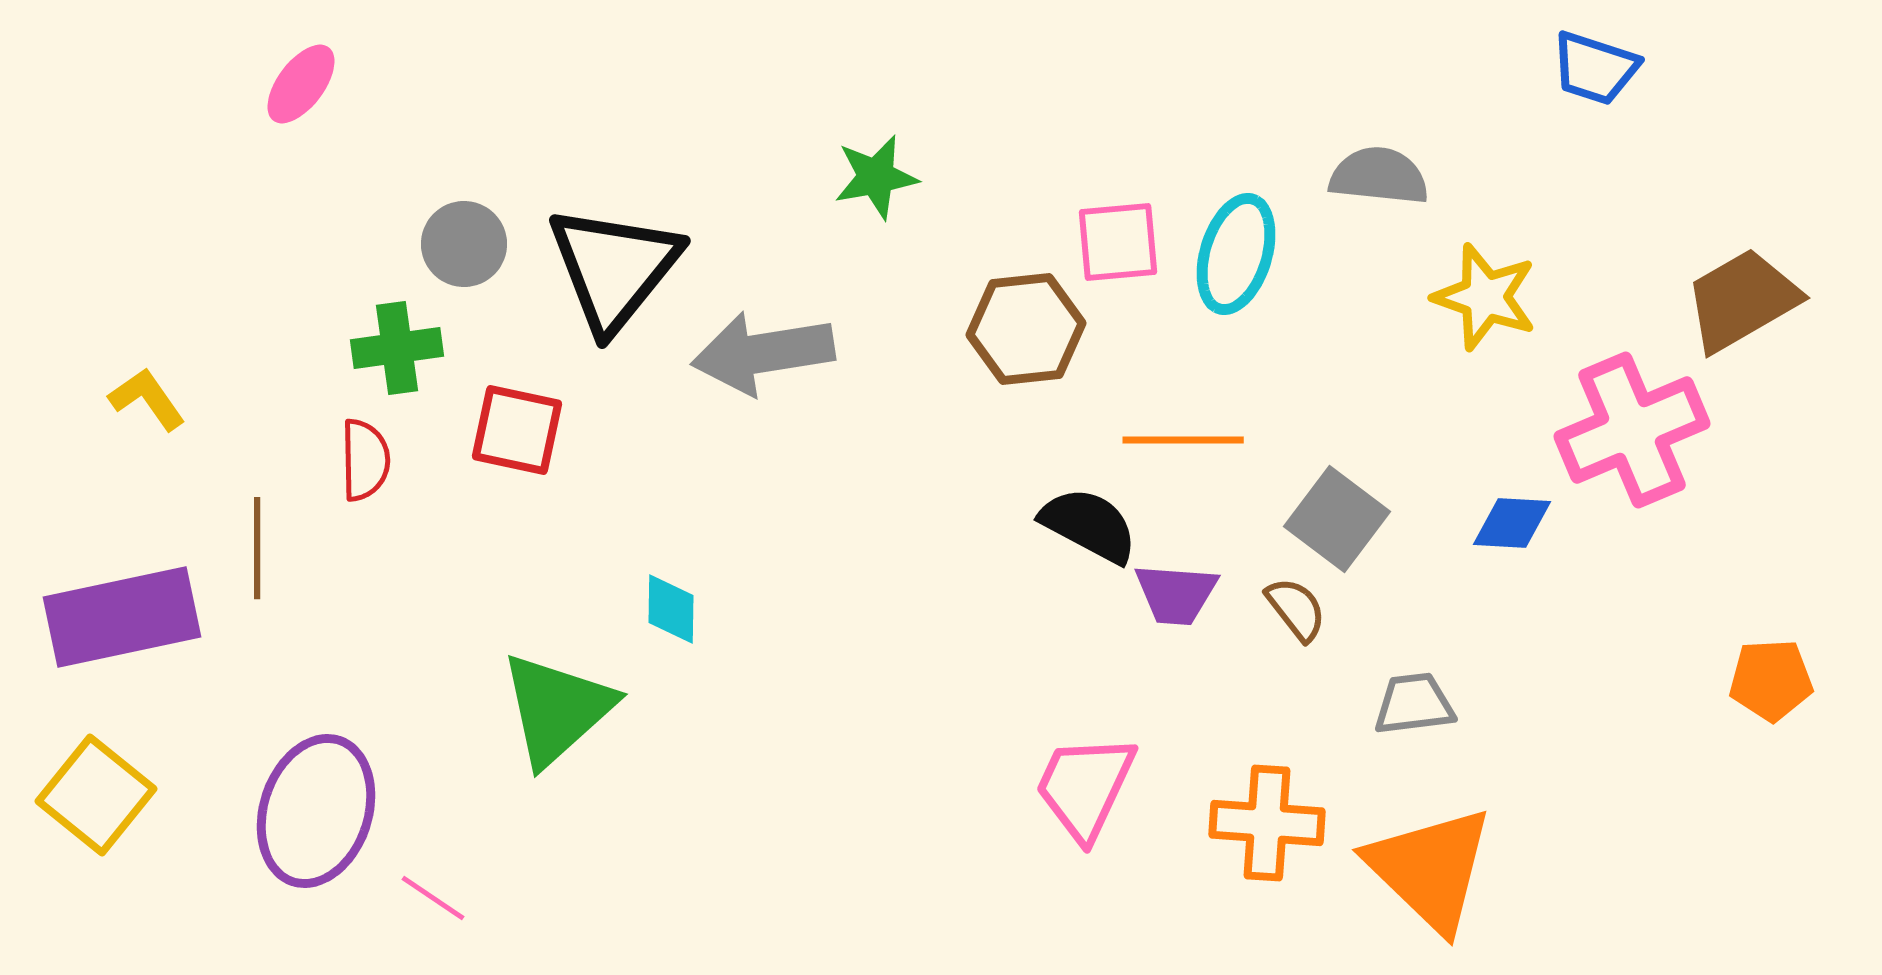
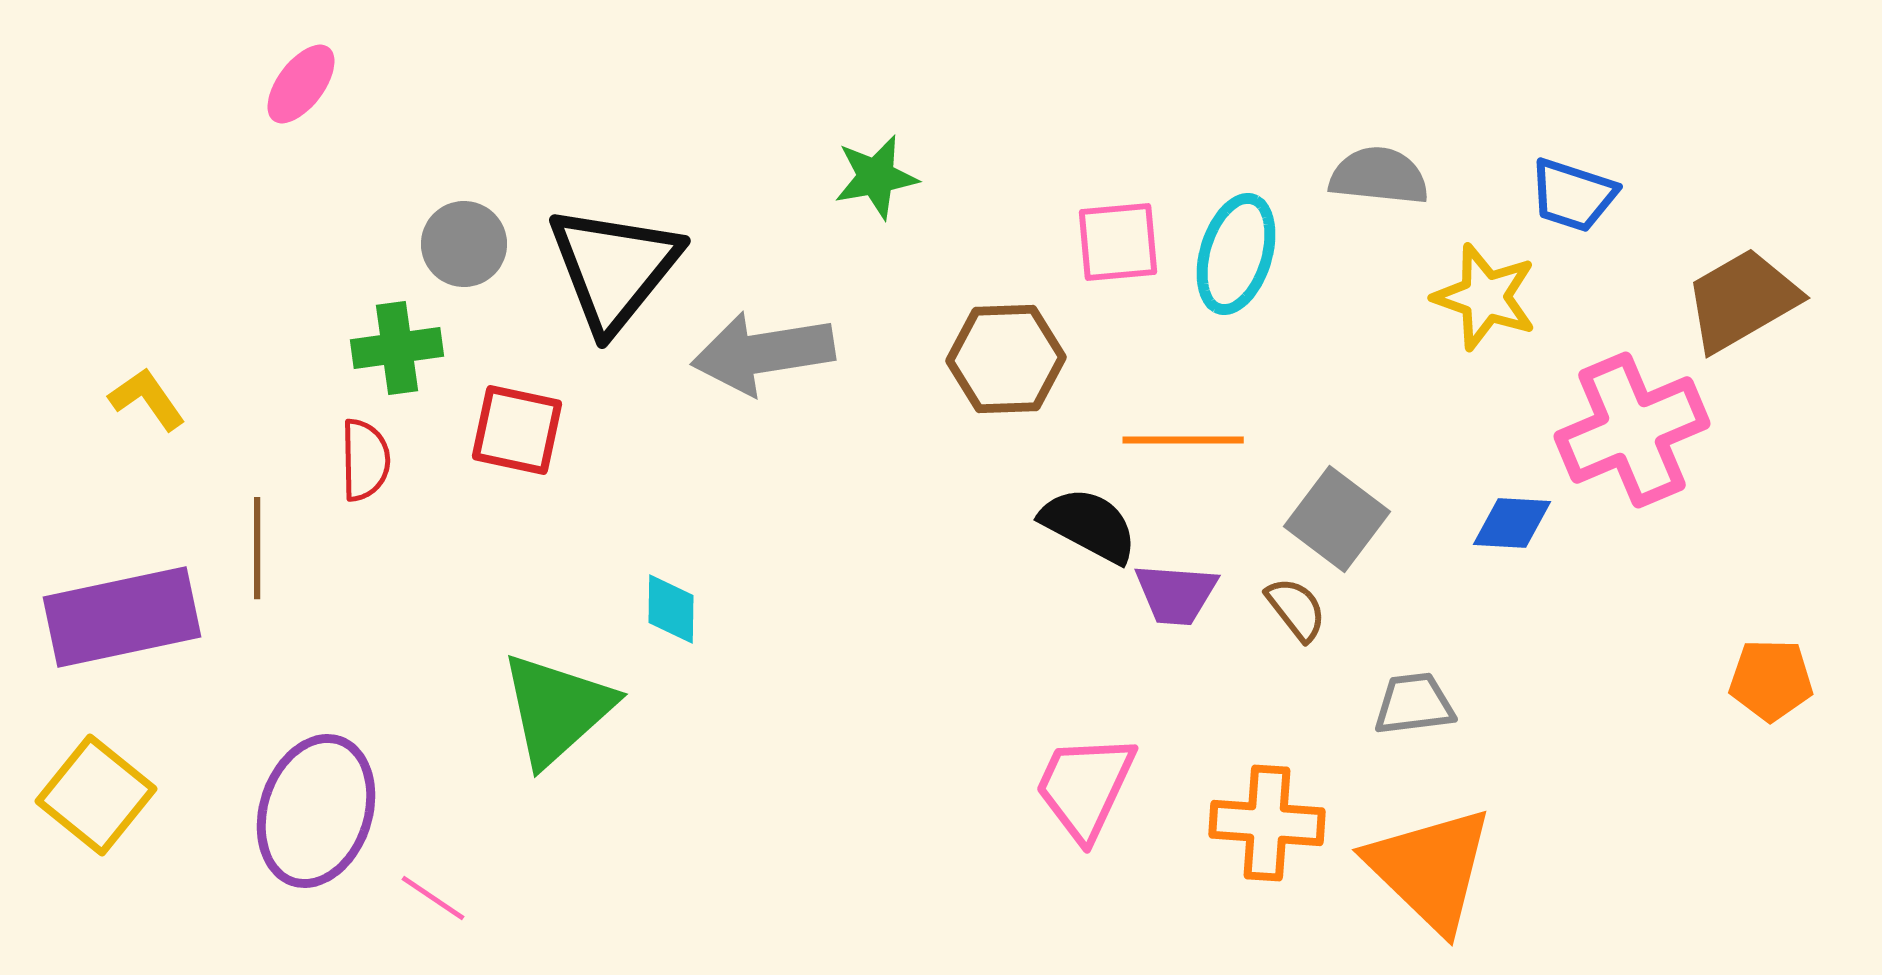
blue trapezoid: moved 22 px left, 127 px down
brown hexagon: moved 20 px left, 30 px down; rotated 4 degrees clockwise
orange pentagon: rotated 4 degrees clockwise
